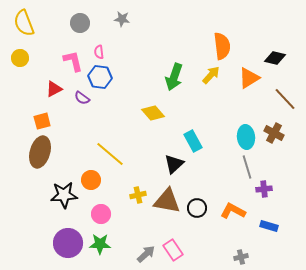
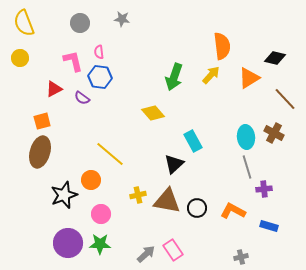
black star: rotated 16 degrees counterclockwise
